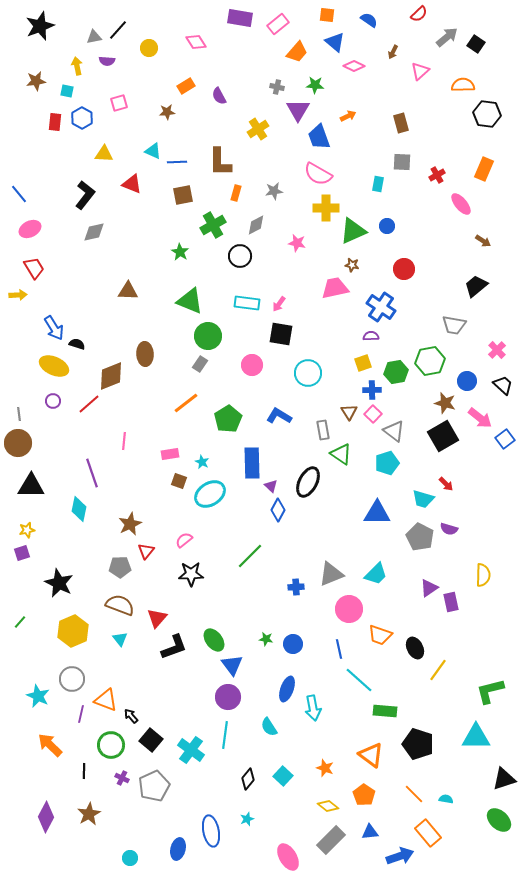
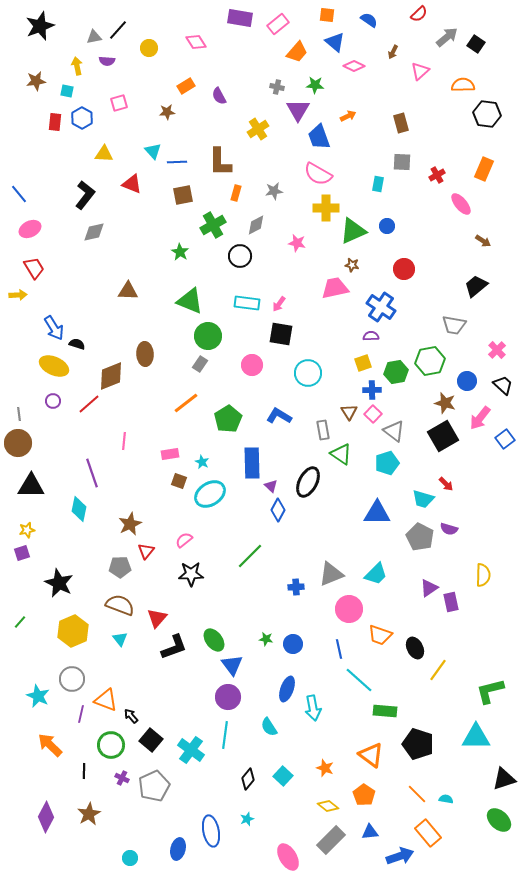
cyan triangle at (153, 151): rotated 24 degrees clockwise
pink arrow at (480, 418): rotated 90 degrees clockwise
orange line at (414, 794): moved 3 px right
